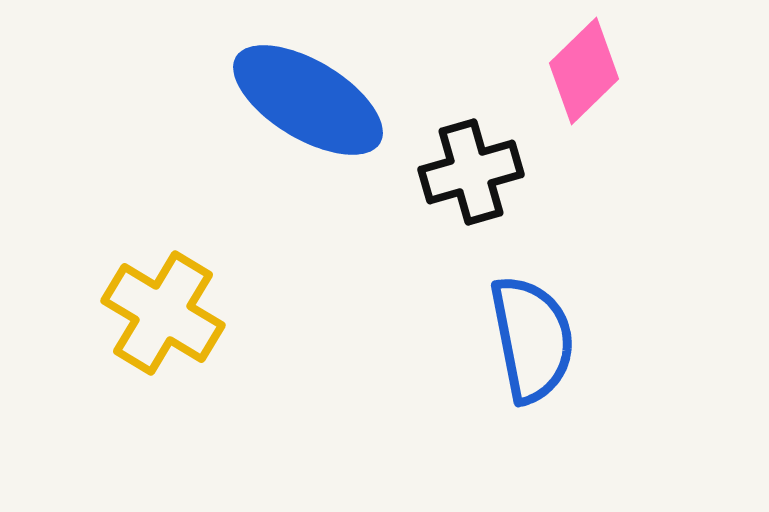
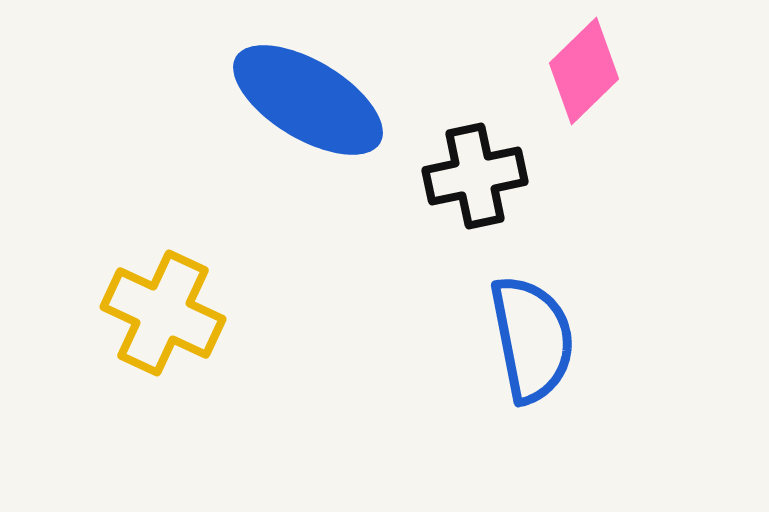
black cross: moved 4 px right, 4 px down; rotated 4 degrees clockwise
yellow cross: rotated 6 degrees counterclockwise
